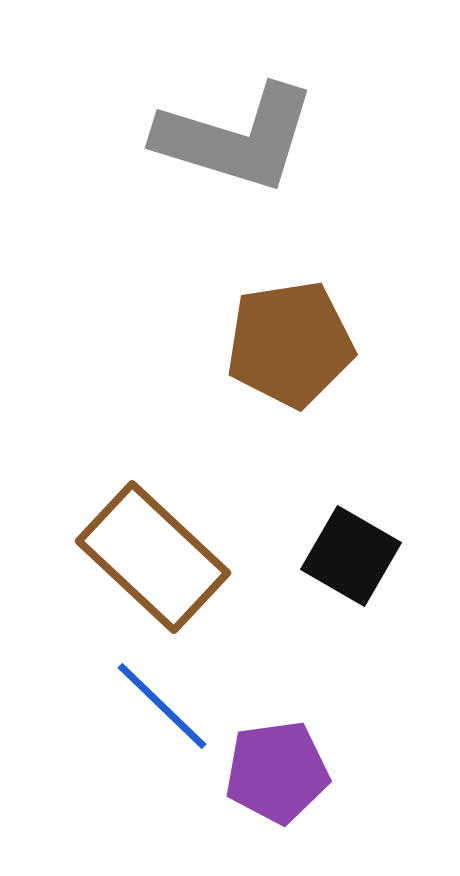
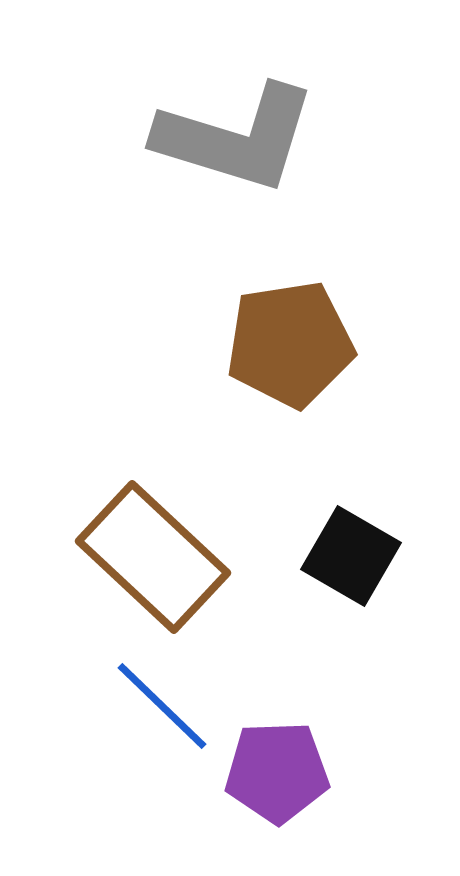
purple pentagon: rotated 6 degrees clockwise
